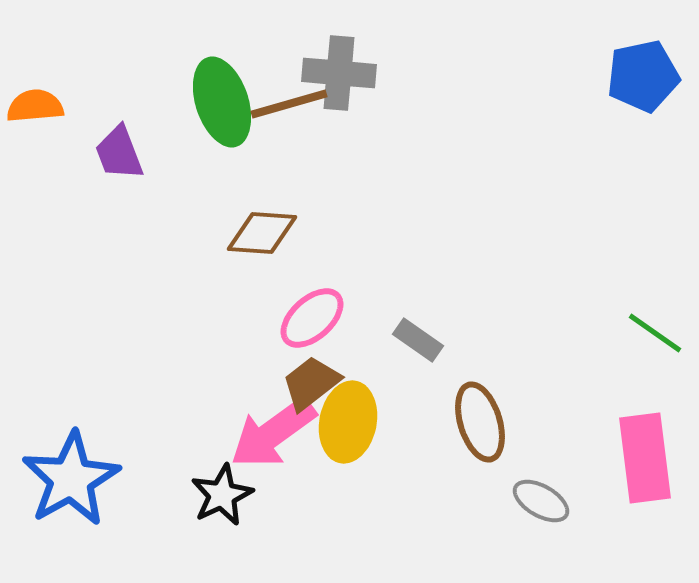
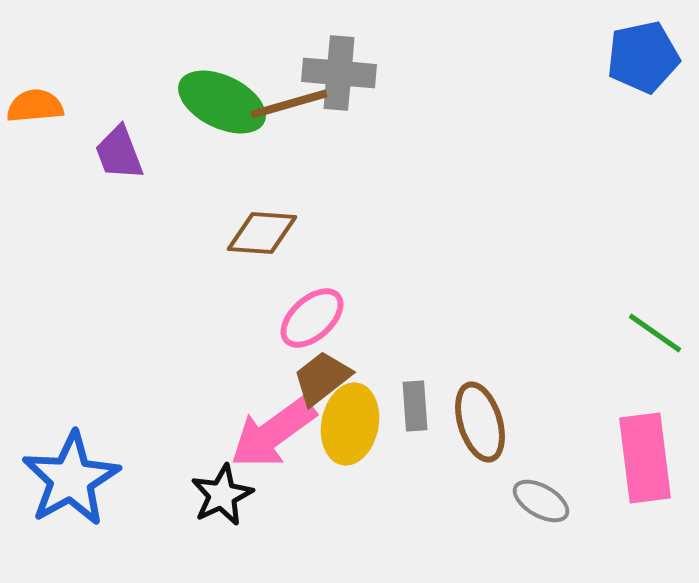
blue pentagon: moved 19 px up
green ellipse: rotated 46 degrees counterclockwise
gray rectangle: moved 3 px left, 66 px down; rotated 51 degrees clockwise
brown trapezoid: moved 11 px right, 5 px up
yellow ellipse: moved 2 px right, 2 px down
